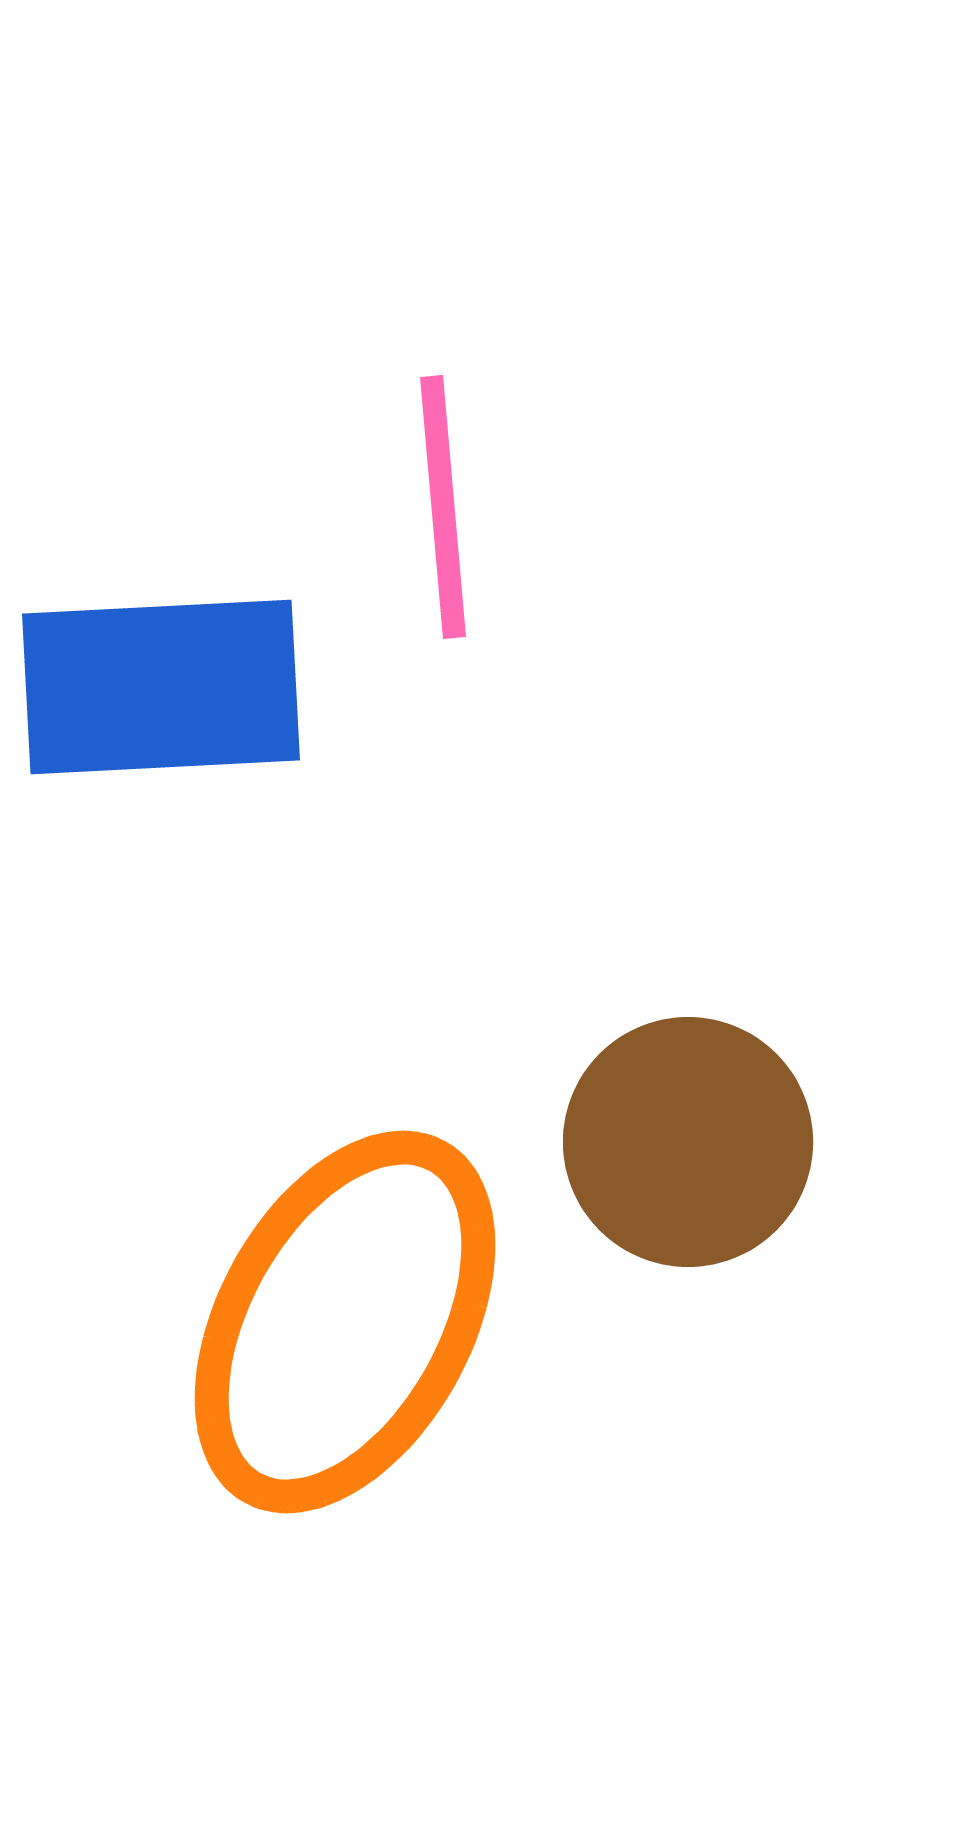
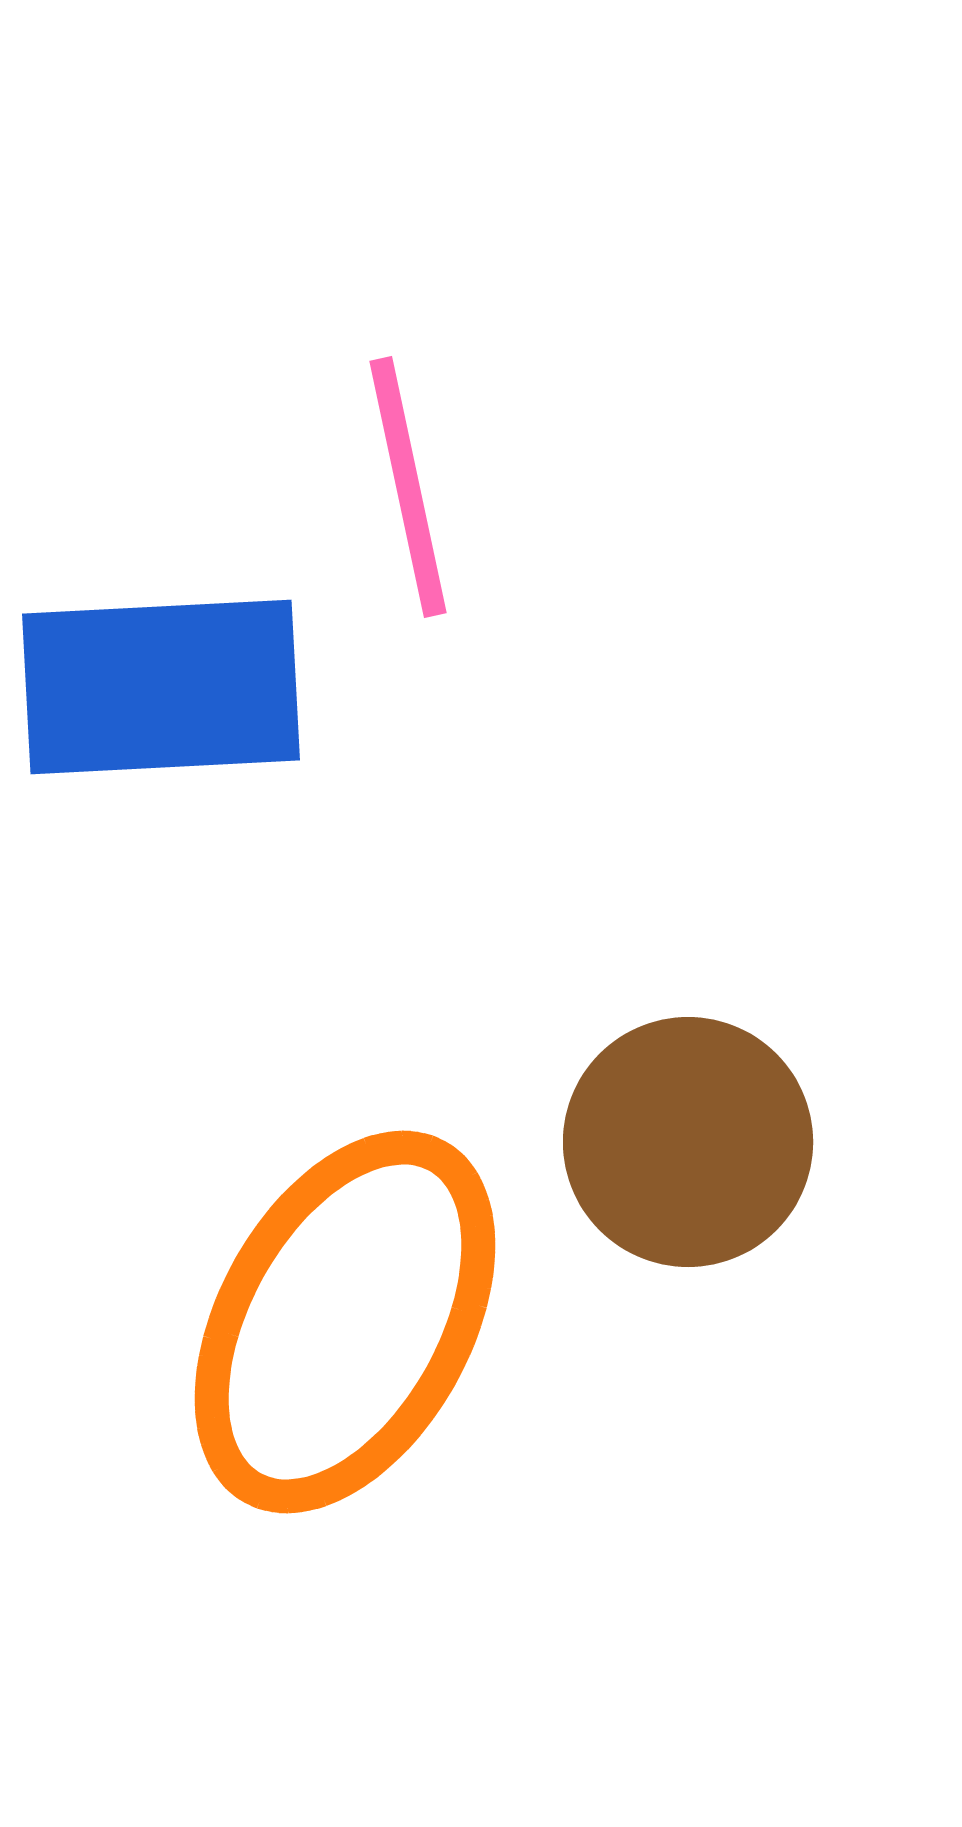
pink line: moved 35 px left, 20 px up; rotated 7 degrees counterclockwise
